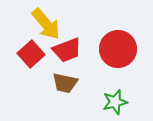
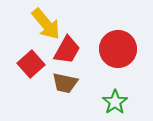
red trapezoid: rotated 40 degrees counterclockwise
red square: moved 10 px down
green star: rotated 20 degrees counterclockwise
